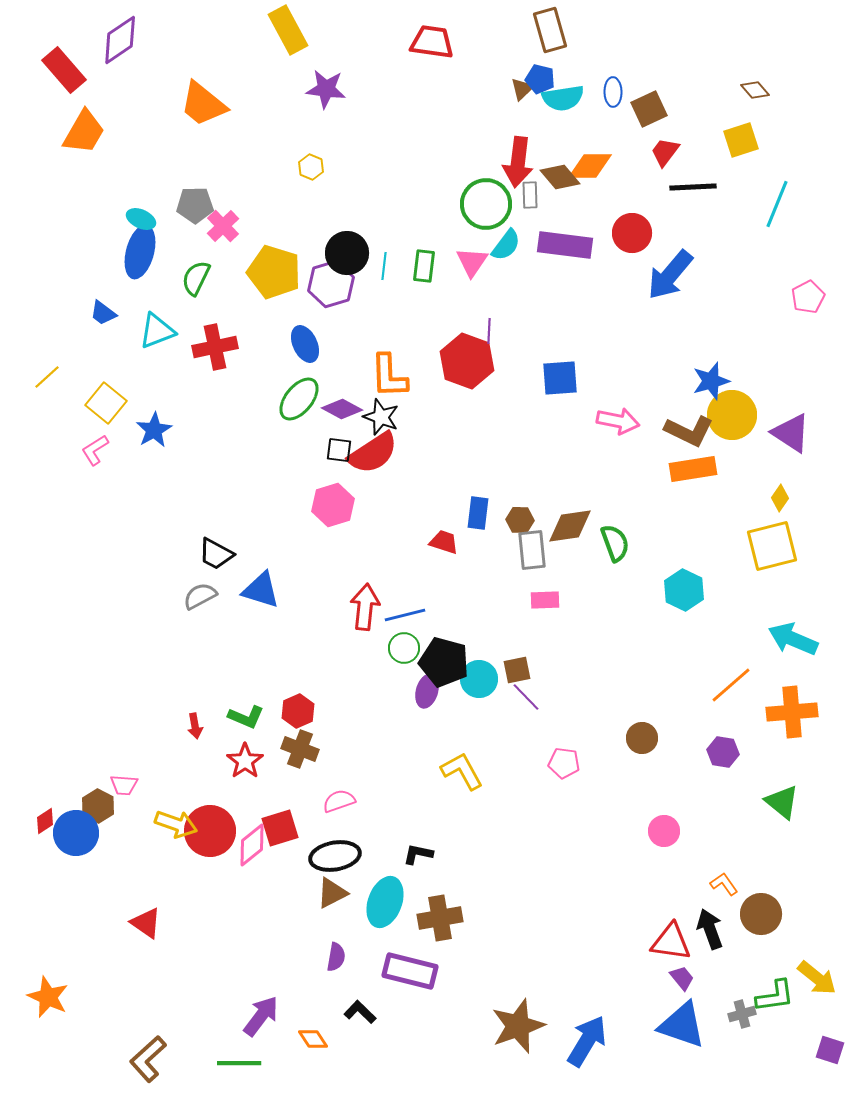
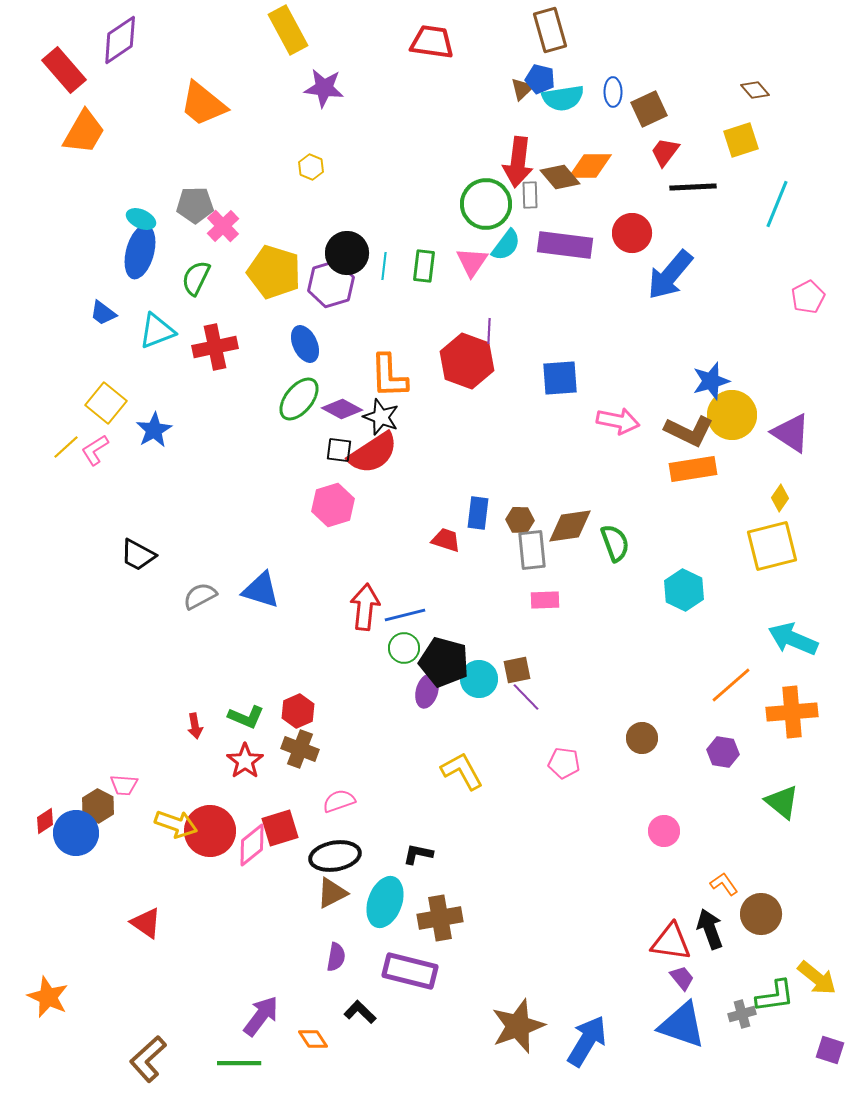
purple star at (326, 89): moved 2 px left, 1 px up
yellow line at (47, 377): moved 19 px right, 70 px down
red trapezoid at (444, 542): moved 2 px right, 2 px up
black trapezoid at (216, 554): moved 78 px left, 1 px down
